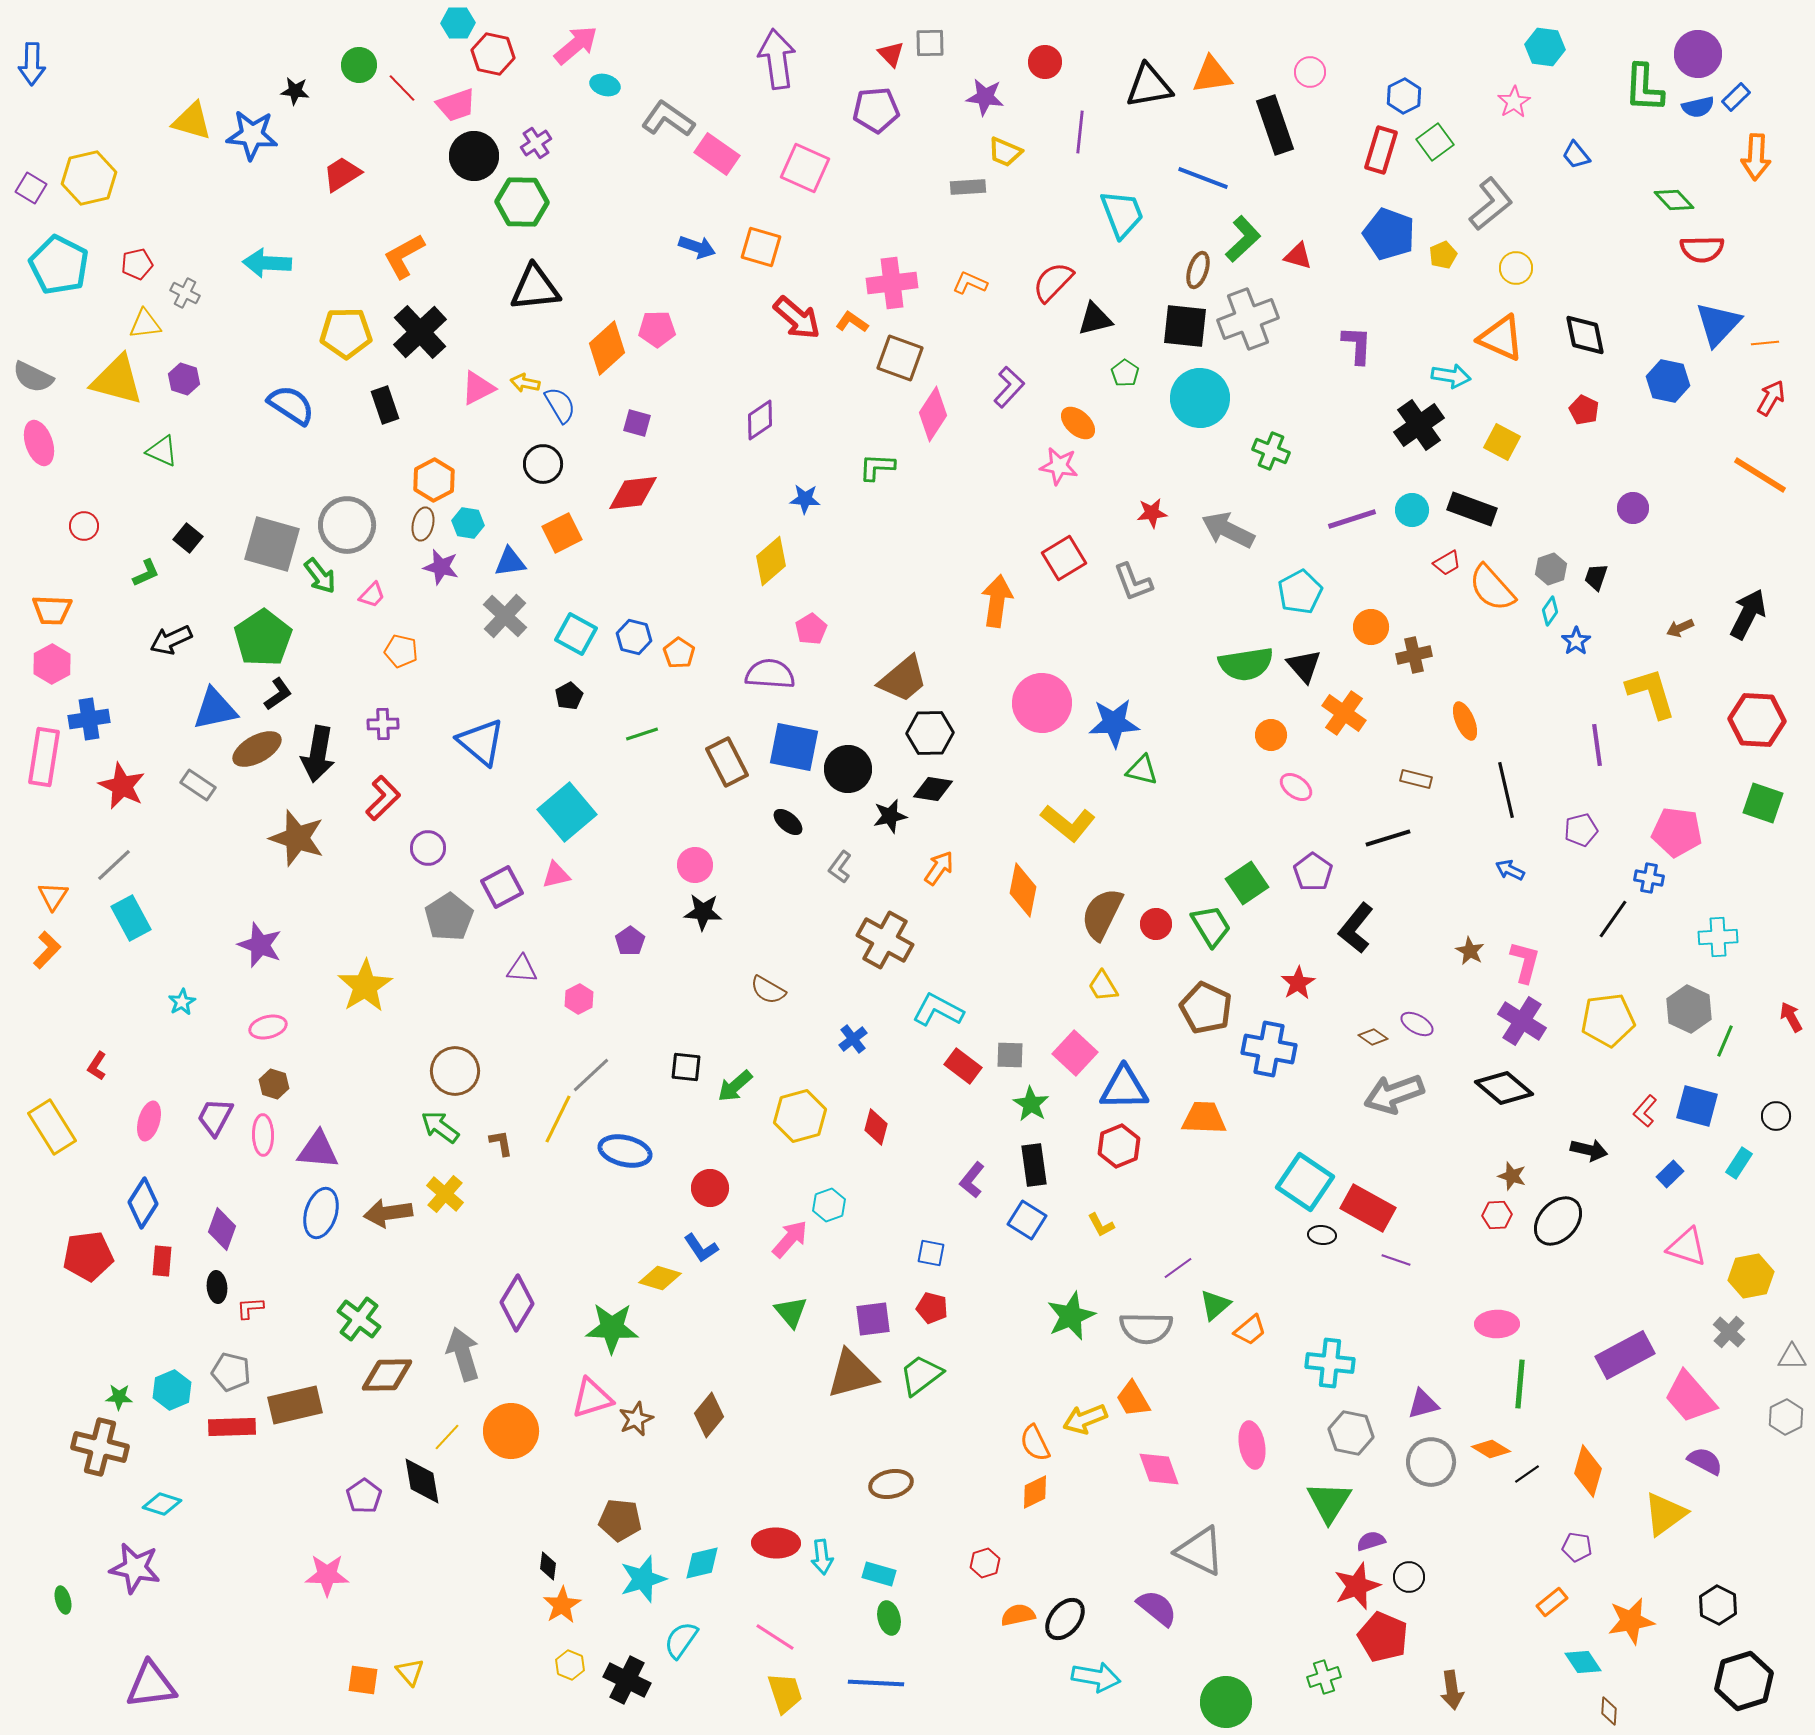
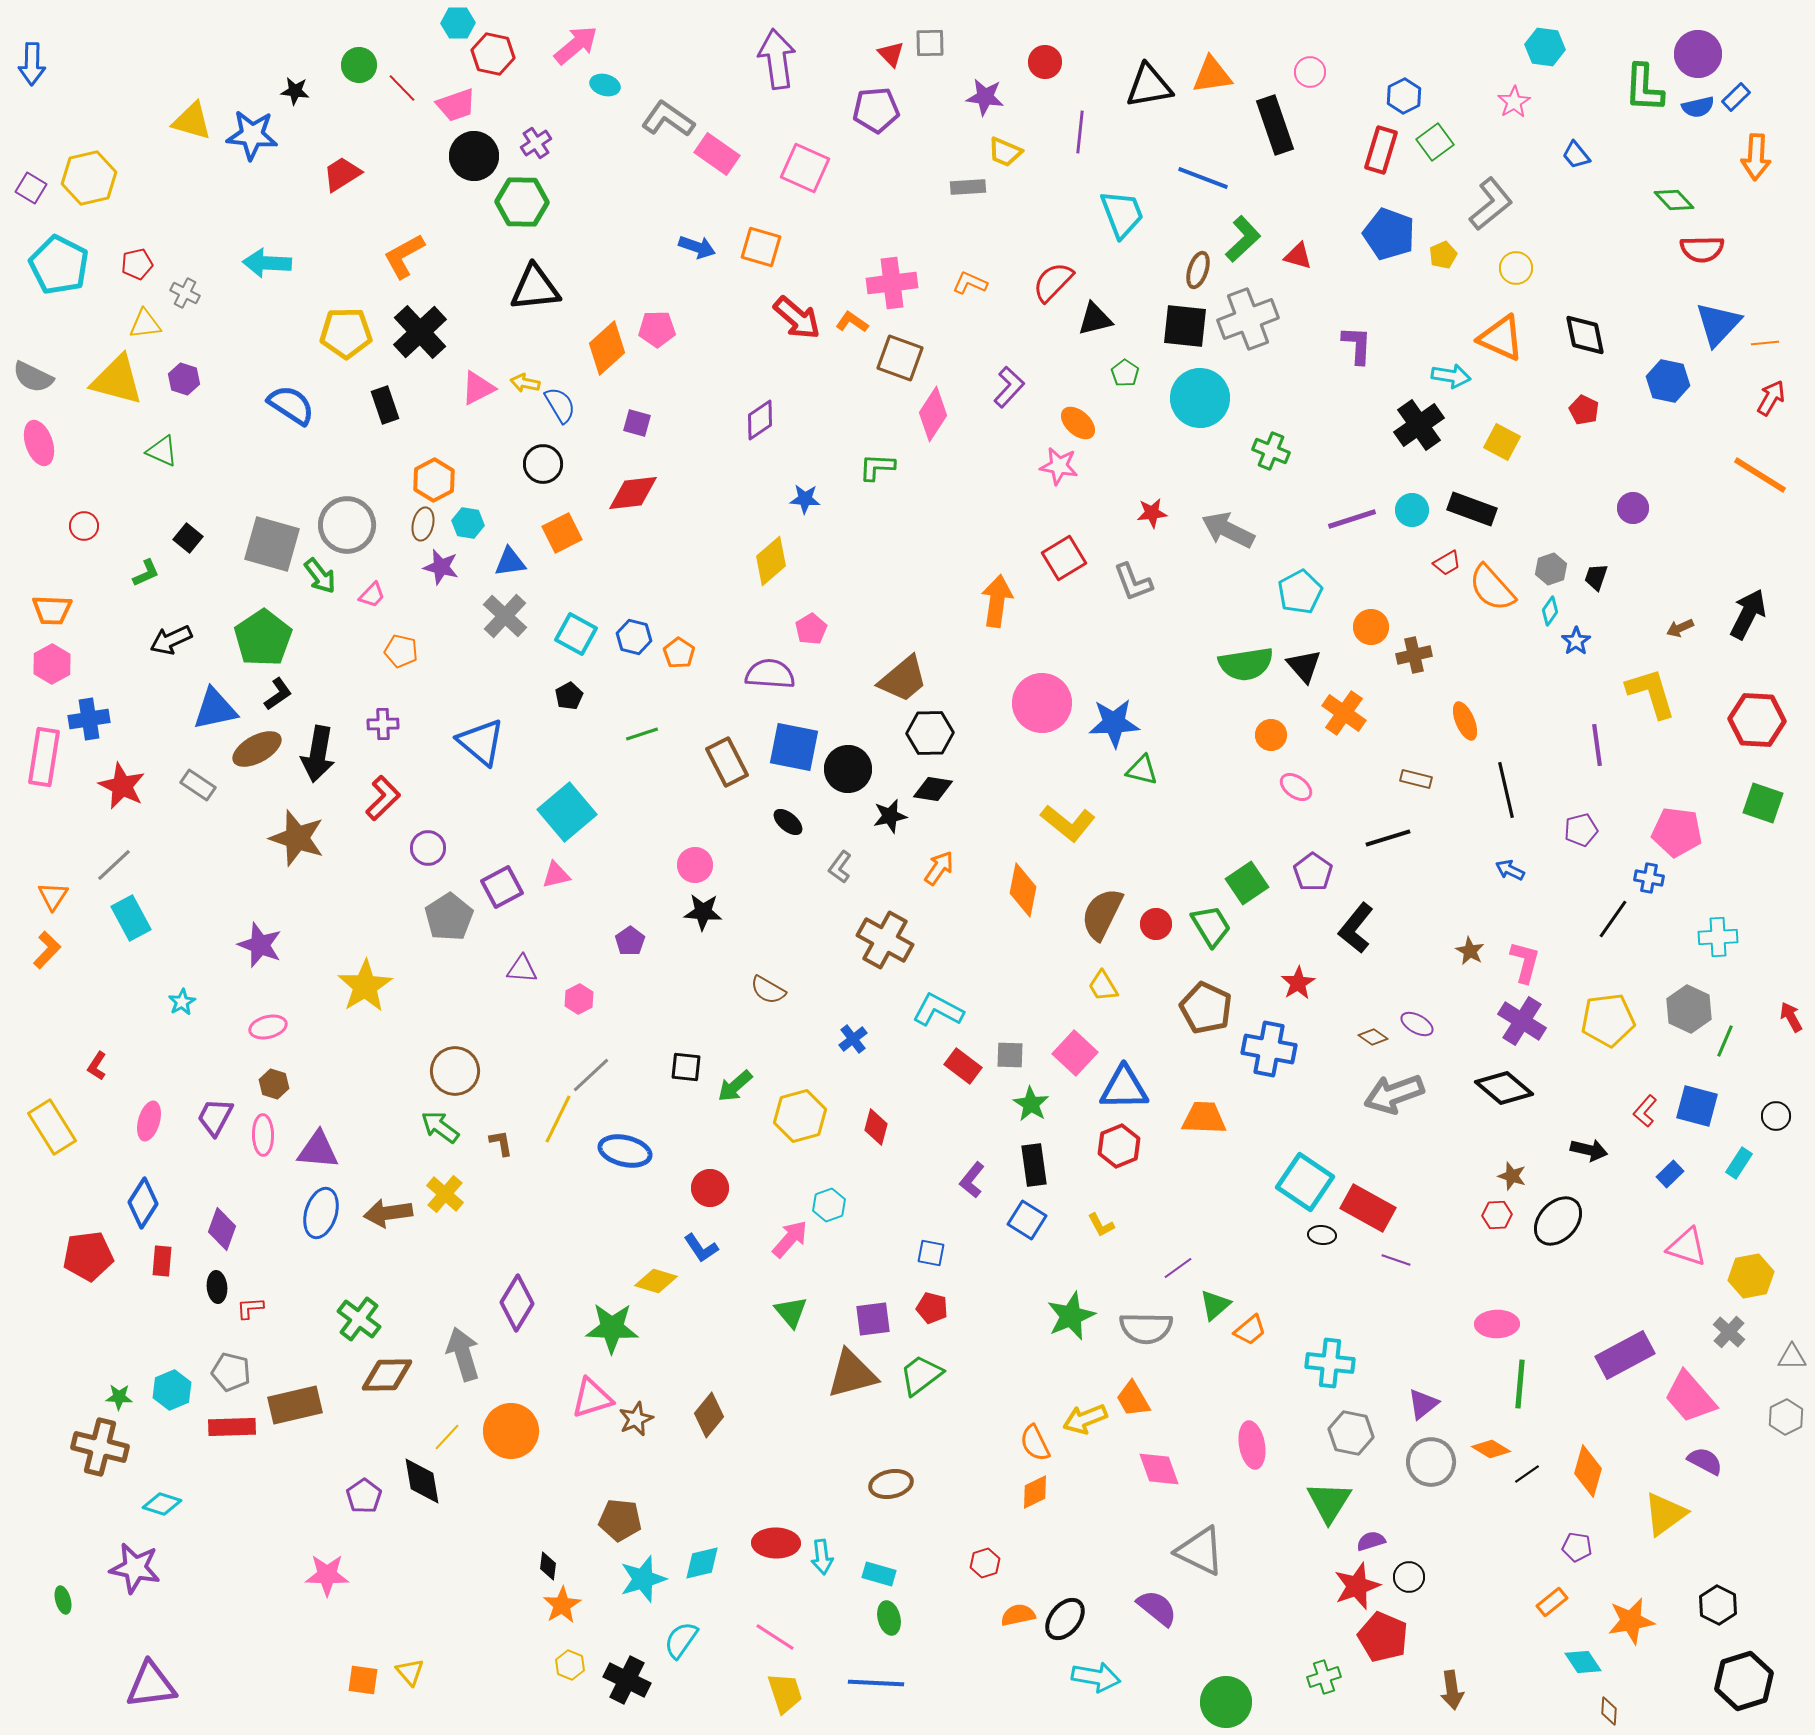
yellow diamond at (660, 1278): moved 4 px left, 3 px down
purple triangle at (1423, 1404): rotated 24 degrees counterclockwise
